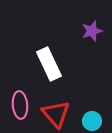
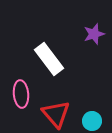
purple star: moved 2 px right, 3 px down
white rectangle: moved 5 px up; rotated 12 degrees counterclockwise
pink ellipse: moved 1 px right, 11 px up
